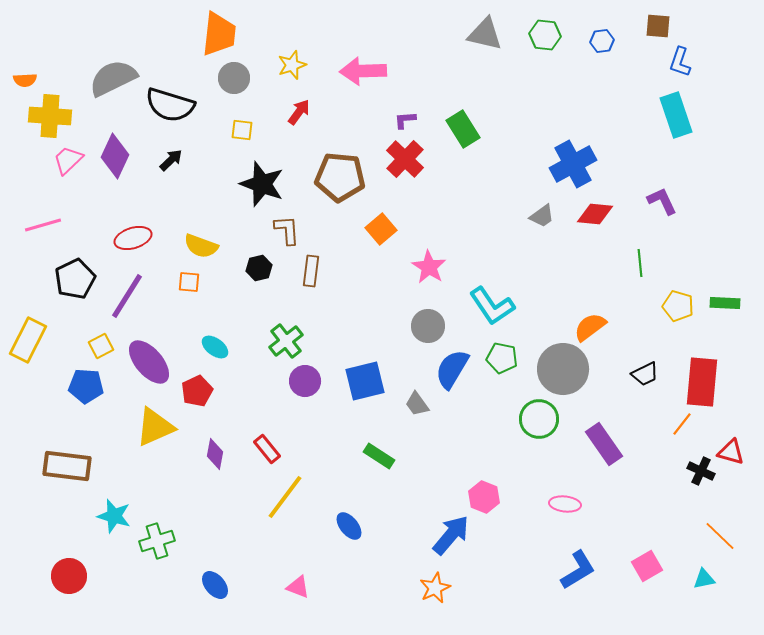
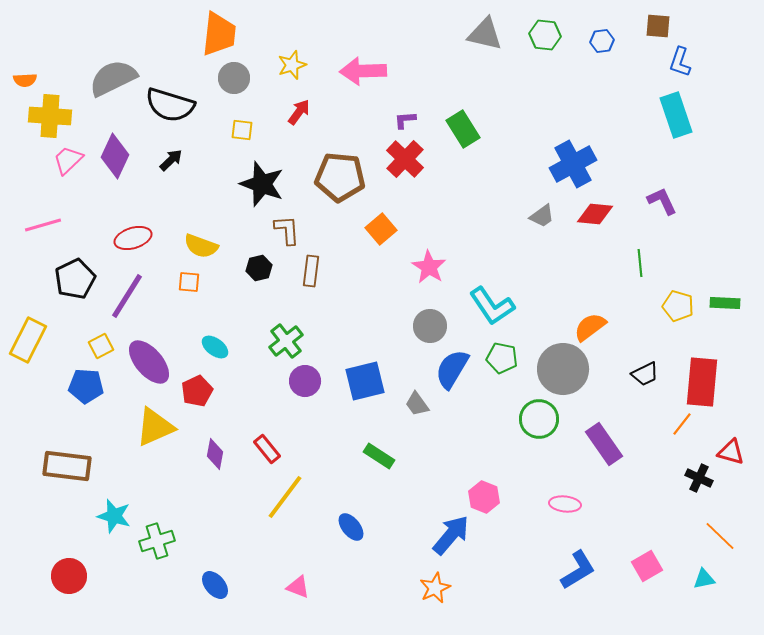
gray circle at (428, 326): moved 2 px right
black cross at (701, 471): moved 2 px left, 7 px down
blue ellipse at (349, 526): moved 2 px right, 1 px down
